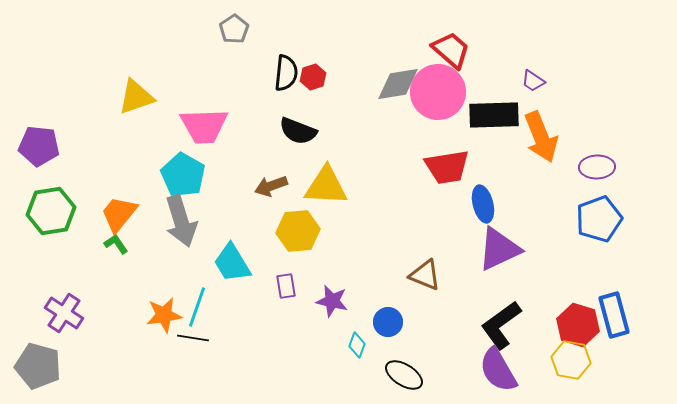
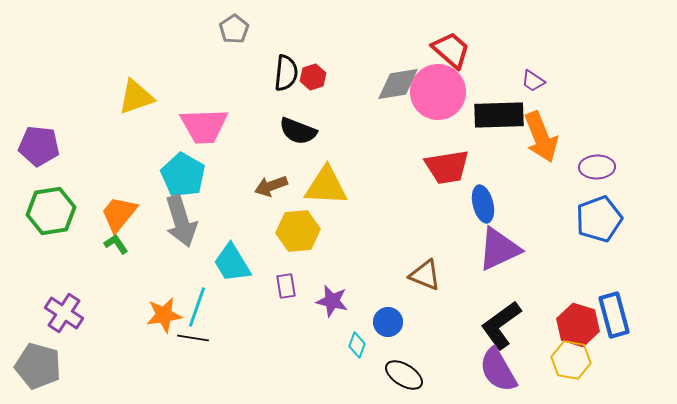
black rectangle at (494, 115): moved 5 px right
